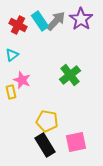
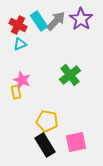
cyan rectangle: moved 1 px left
cyan triangle: moved 8 px right, 11 px up; rotated 16 degrees clockwise
yellow rectangle: moved 5 px right
